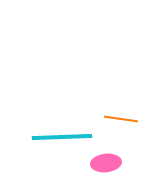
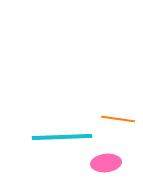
orange line: moved 3 px left
